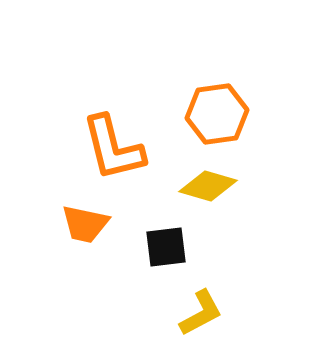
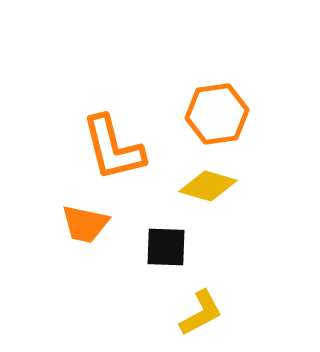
black square: rotated 9 degrees clockwise
